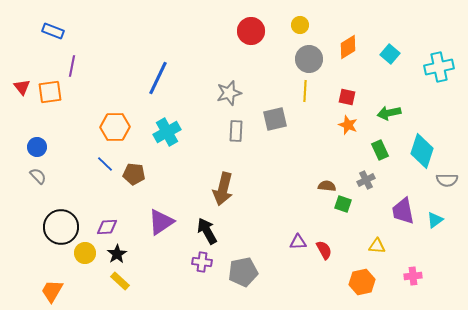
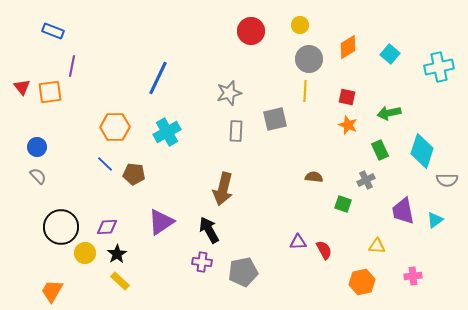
brown semicircle at (327, 186): moved 13 px left, 9 px up
black arrow at (207, 231): moved 2 px right, 1 px up
